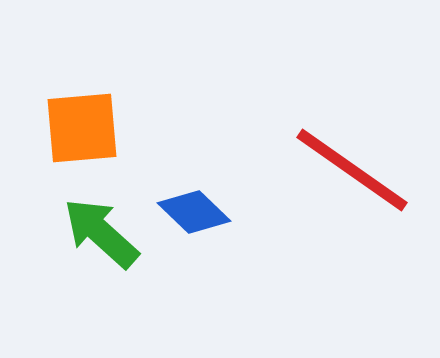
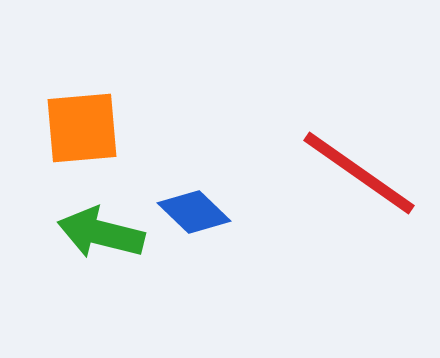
red line: moved 7 px right, 3 px down
green arrow: rotated 28 degrees counterclockwise
